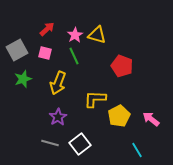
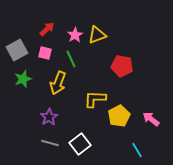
yellow triangle: rotated 36 degrees counterclockwise
green line: moved 3 px left, 3 px down
red pentagon: rotated 10 degrees counterclockwise
purple star: moved 9 px left
